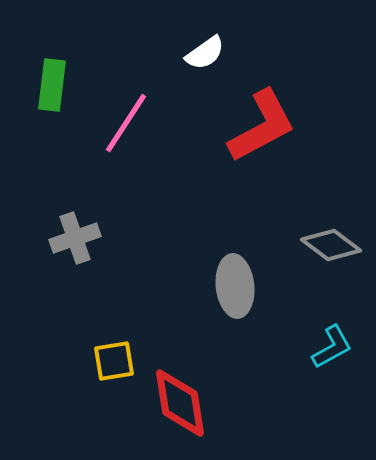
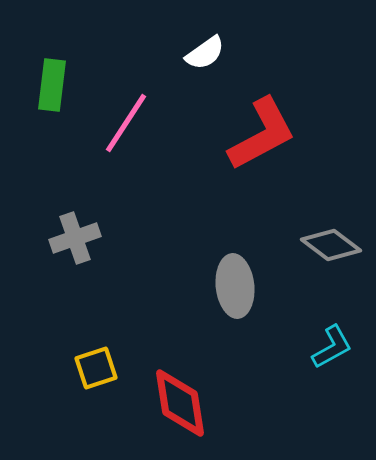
red L-shape: moved 8 px down
yellow square: moved 18 px left, 7 px down; rotated 9 degrees counterclockwise
